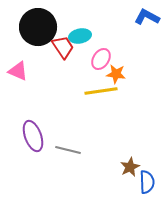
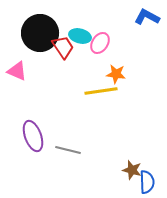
black circle: moved 2 px right, 6 px down
cyan ellipse: rotated 25 degrees clockwise
pink ellipse: moved 1 px left, 16 px up
pink triangle: moved 1 px left
brown star: moved 2 px right, 3 px down; rotated 30 degrees counterclockwise
